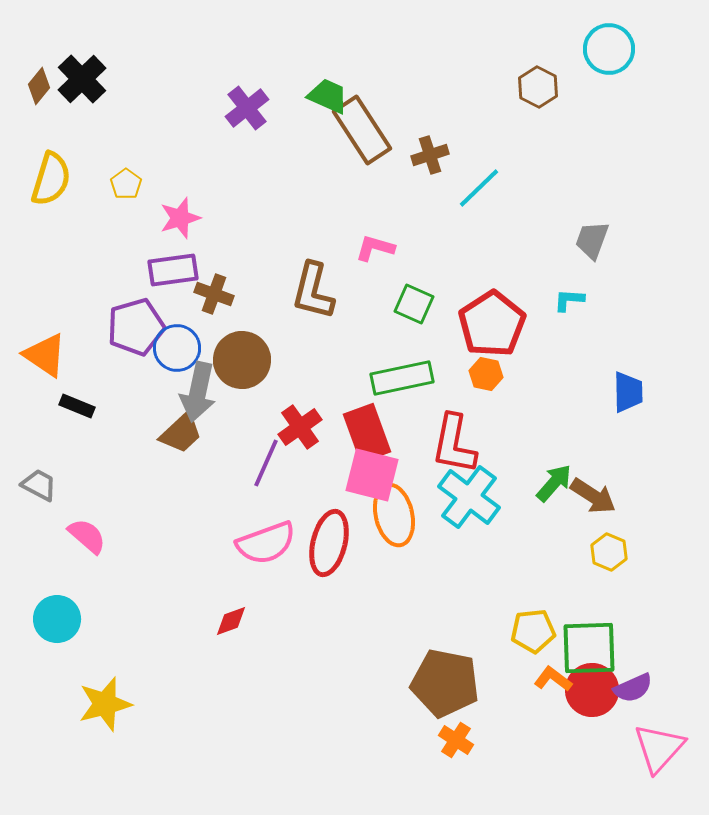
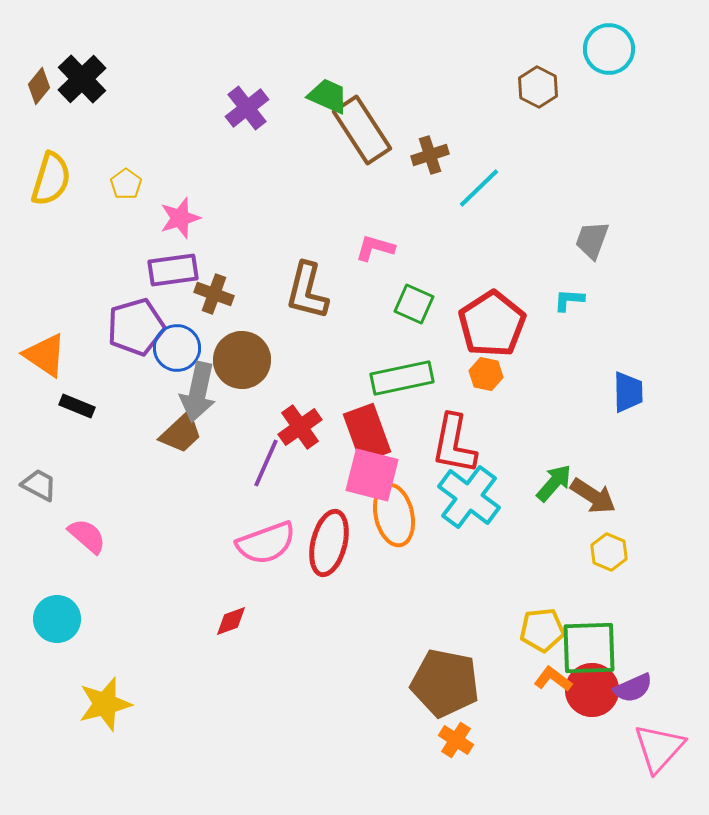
brown L-shape at (313, 291): moved 6 px left
yellow pentagon at (533, 631): moved 9 px right, 1 px up
